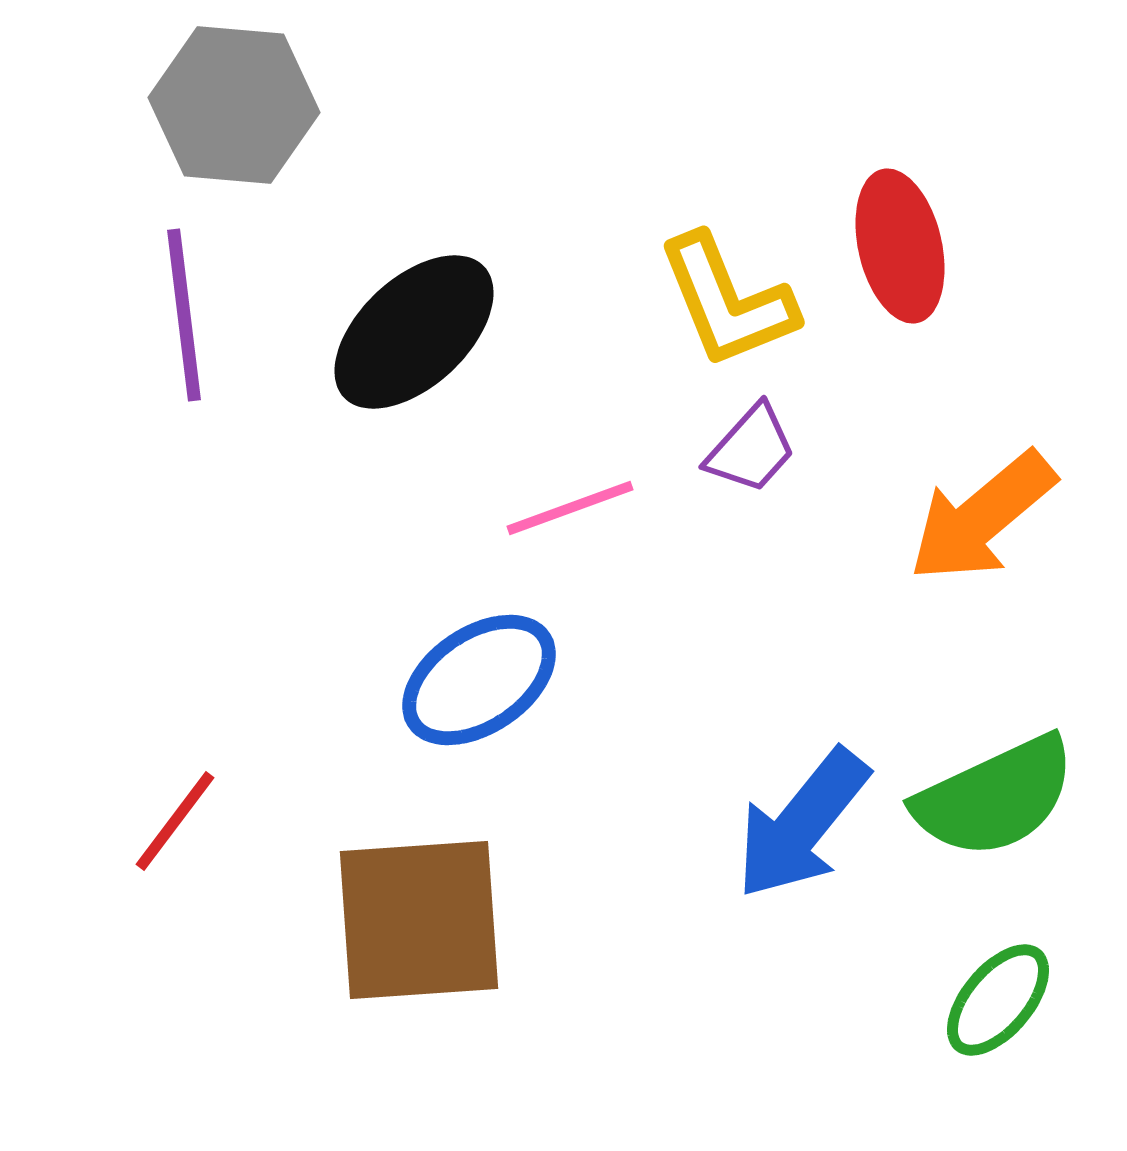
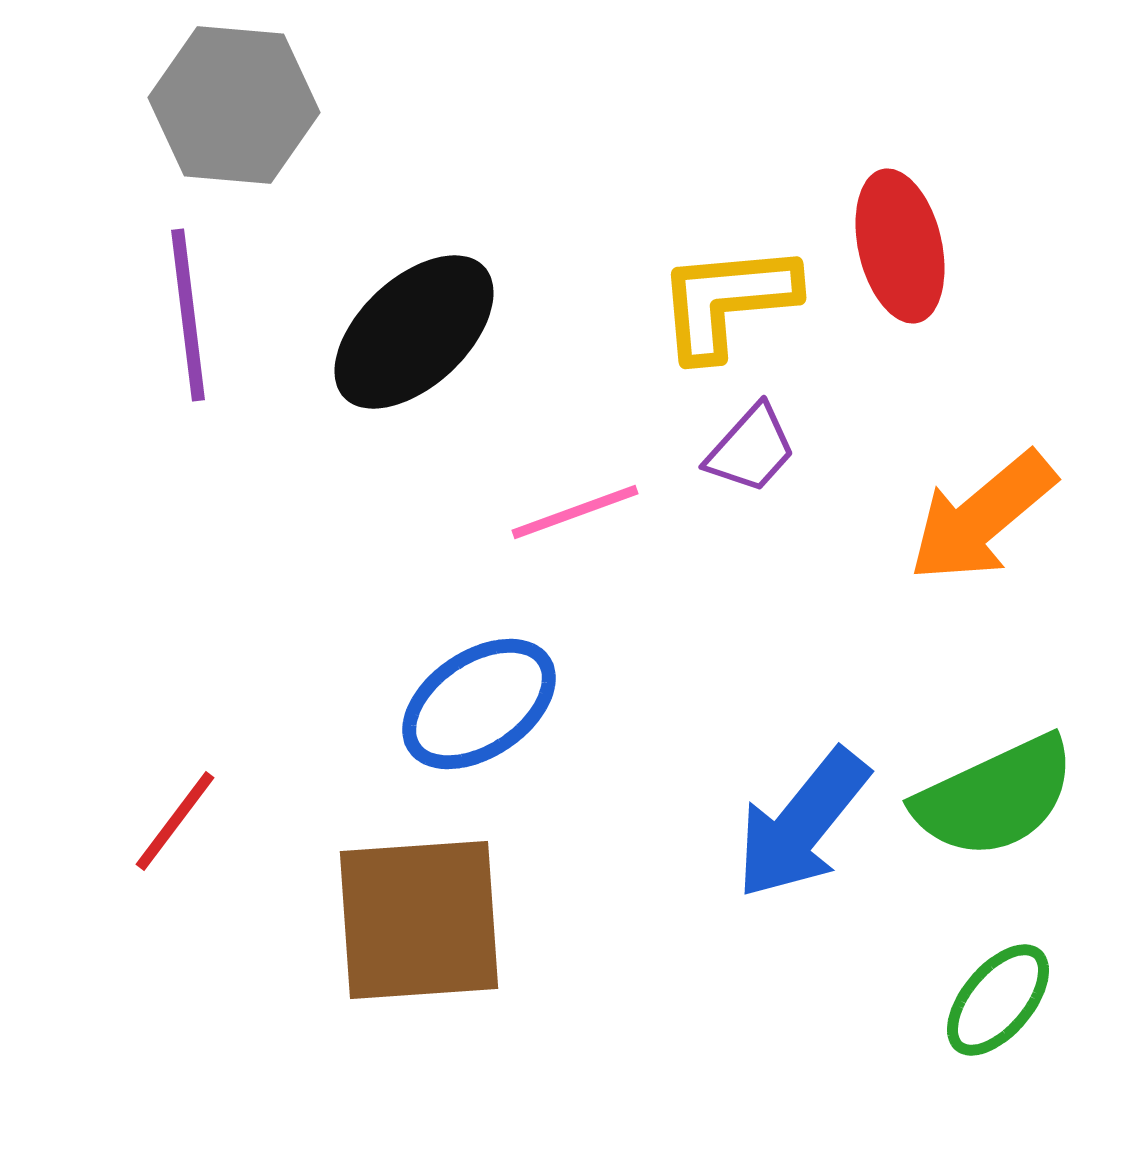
yellow L-shape: rotated 107 degrees clockwise
purple line: moved 4 px right
pink line: moved 5 px right, 4 px down
blue ellipse: moved 24 px down
